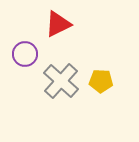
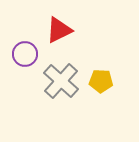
red triangle: moved 1 px right, 6 px down
